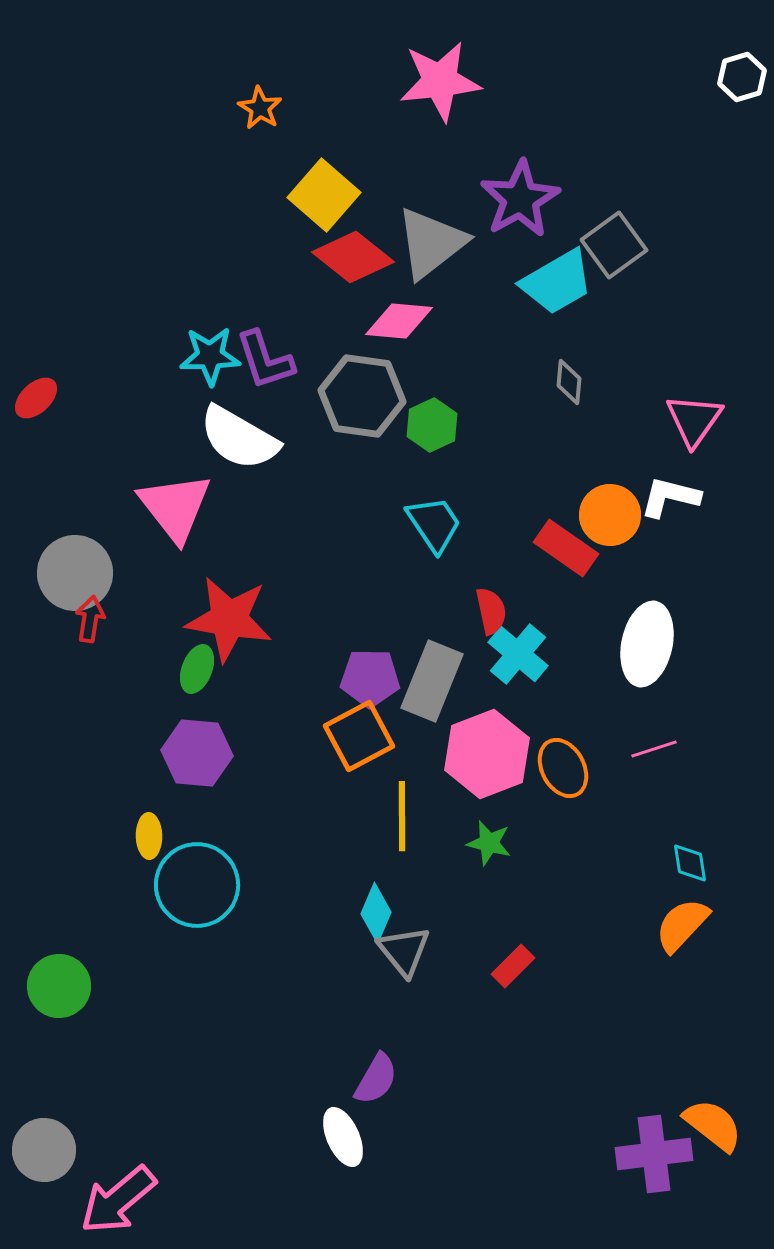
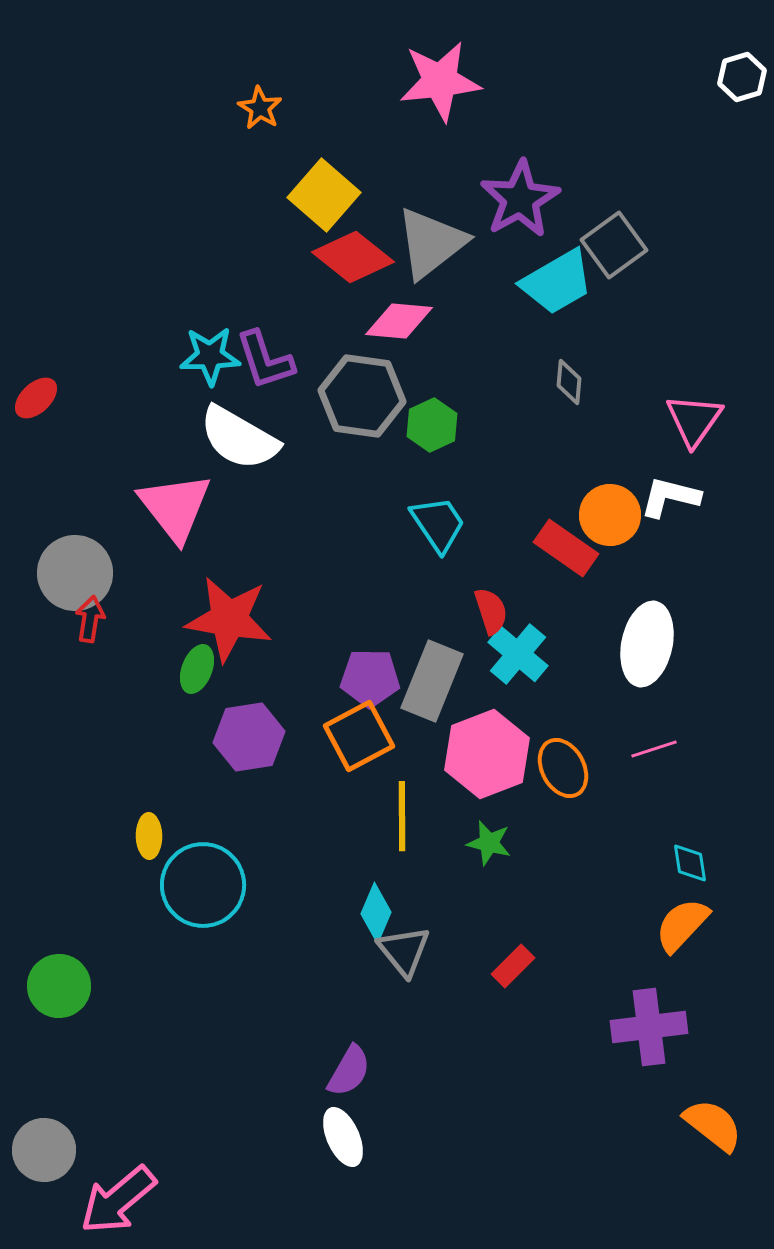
cyan trapezoid at (434, 524): moved 4 px right
red semicircle at (491, 611): rotated 6 degrees counterclockwise
purple hexagon at (197, 753): moved 52 px right, 16 px up; rotated 14 degrees counterclockwise
cyan circle at (197, 885): moved 6 px right
purple semicircle at (376, 1079): moved 27 px left, 8 px up
purple cross at (654, 1154): moved 5 px left, 127 px up
